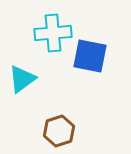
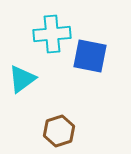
cyan cross: moved 1 px left, 1 px down
